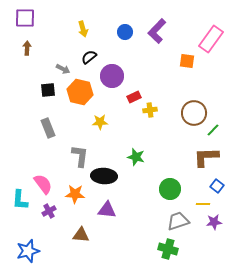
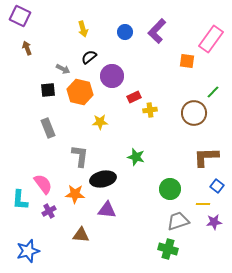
purple square: moved 5 px left, 2 px up; rotated 25 degrees clockwise
brown arrow: rotated 24 degrees counterclockwise
green line: moved 38 px up
black ellipse: moved 1 px left, 3 px down; rotated 15 degrees counterclockwise
